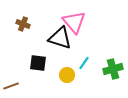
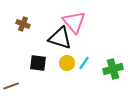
yellow circle: moved 12 px up
